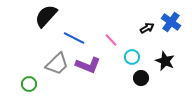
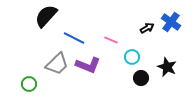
pink line: rotated 24 degrees counterclockwise
black star: moved 2 px right, 6 px down
